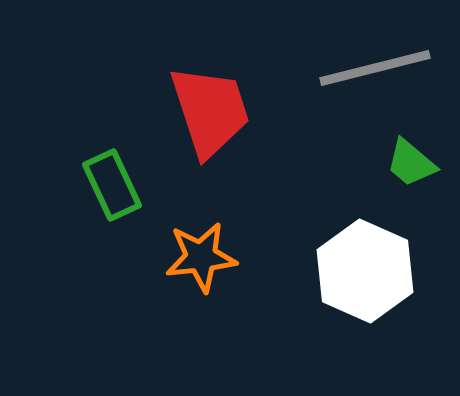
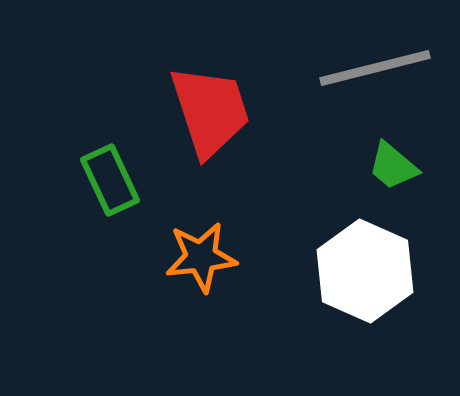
green trapezoid: moved 18 px left, 3 px down
green rectangle: moved 2 px left, 5 px up
